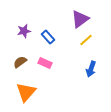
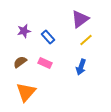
blue arrow: moved 10 px left, 2 px up
